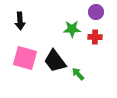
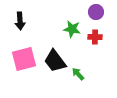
green star: rotated 12 degrees clockwise
pink square: moved 1 px left, 1 px down; rotated 30 degrees counterclockwise
